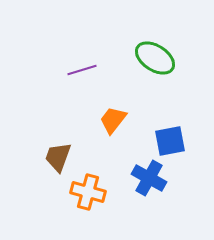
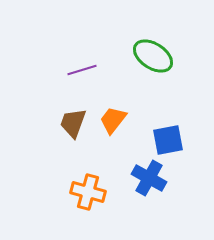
green ellipse: moved 2 px left, 2 px up
blue square: moved 2 px left, 1 px up
brown trapezoid: moved 15 px right, 34 px up
